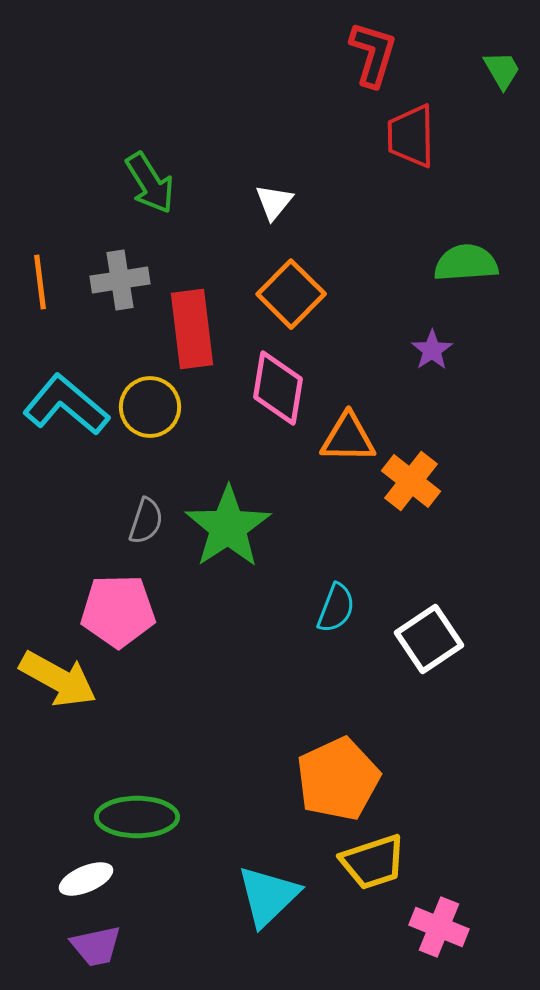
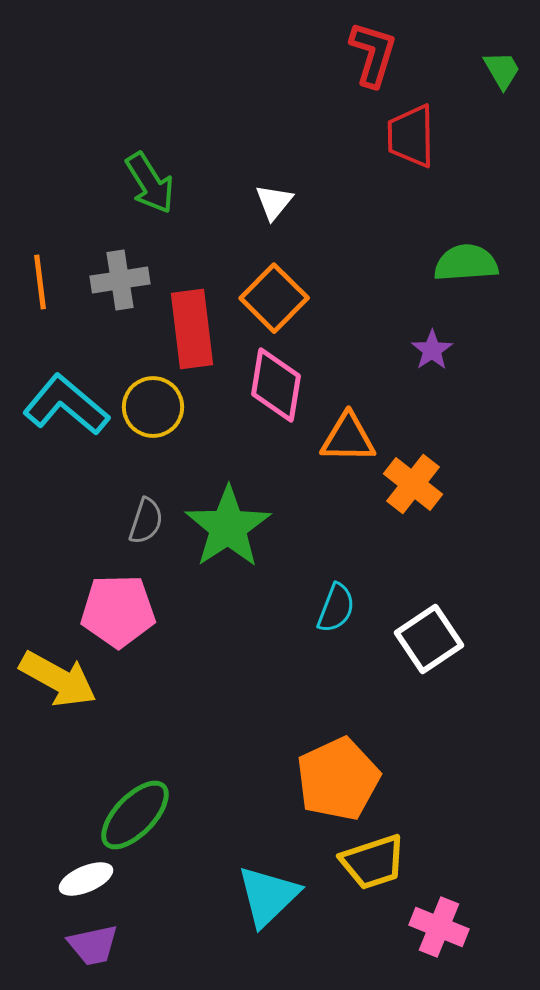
orange square: moved 17 px left, 4 px down
pink diamond: moved 2 px left, 3 px up
yellow circle: moved 3 px right
orange cross: moved 2 px right, 3 px down
green ellipse: moved 2 px left, 2 px up; rotated 46 degrees counterclockwise
purple trapezoid: moved 3 px left, 1 px up
